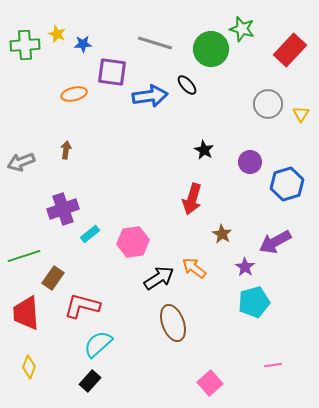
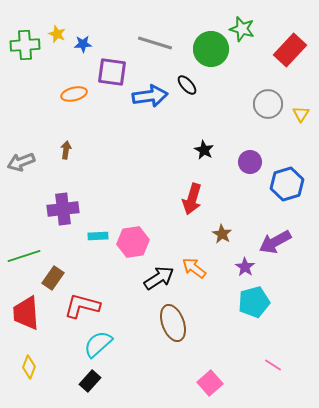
purple cross: rotated 12 degrees clockwise
cyan rectangle: moved 8 px right, 2 px down; rotated 36 degrees clockwise
pink line: rotated 42 degrees clockwise
